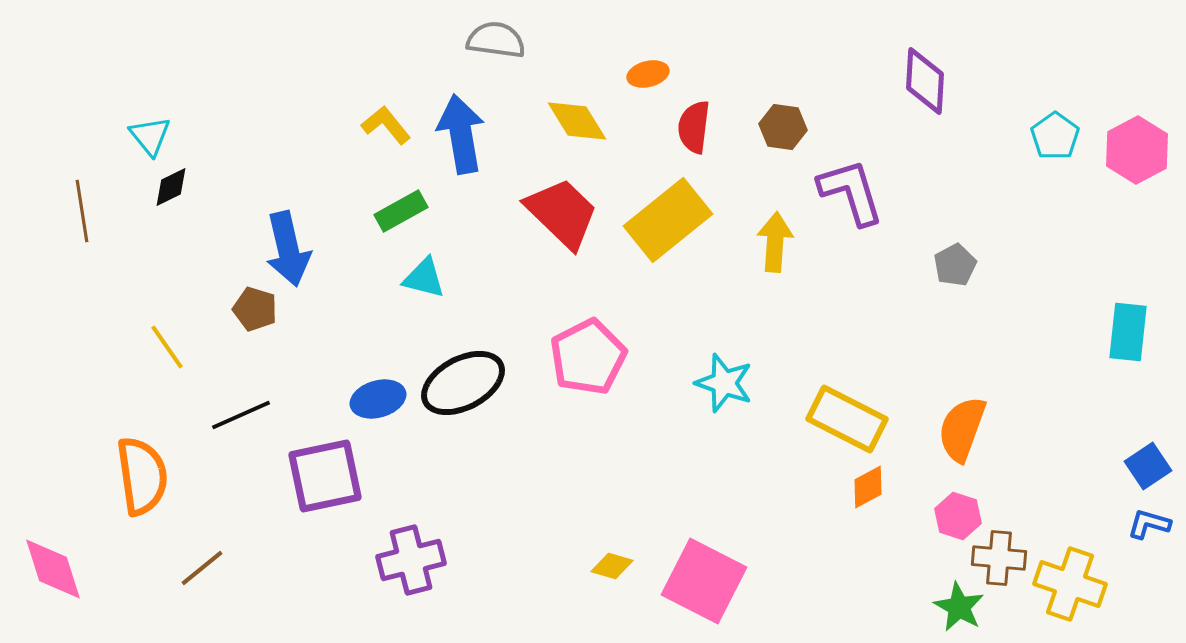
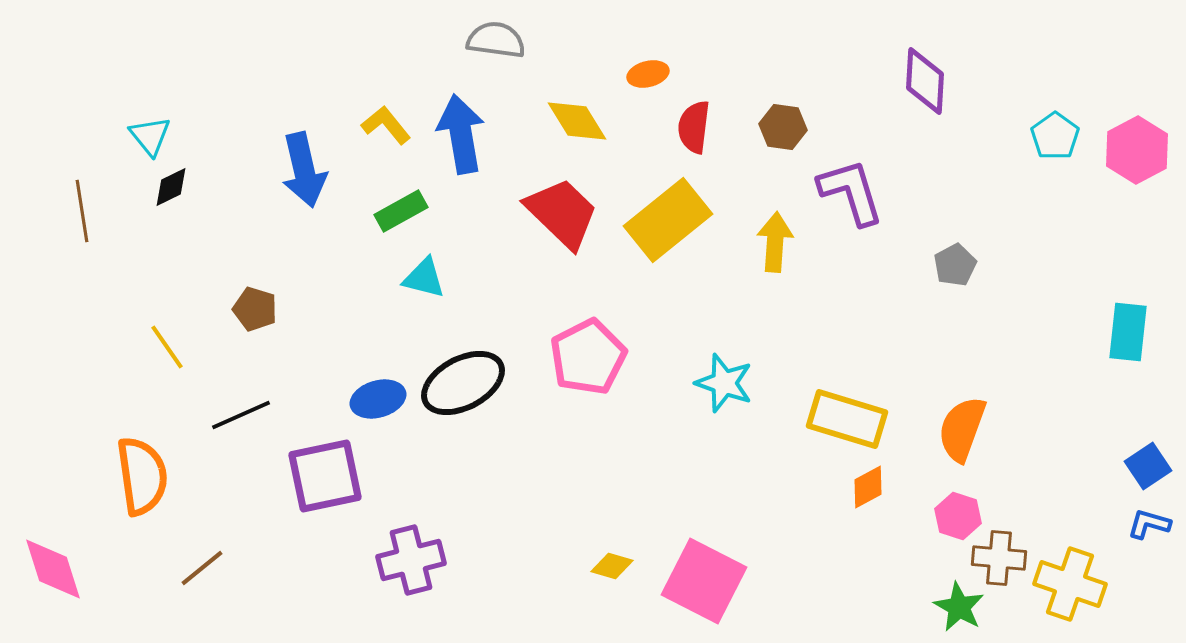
blue arrow at (288, 249): moved 16 px right, 79 px up
yellow rectangle at (847, 419): rotated 10 degrees counterclockwise
